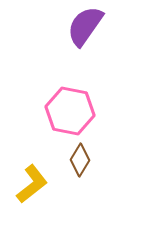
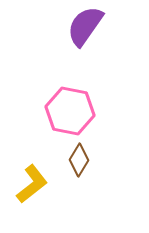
brown diamond: moved 1 px left
